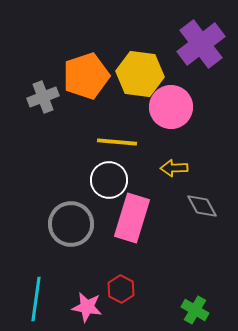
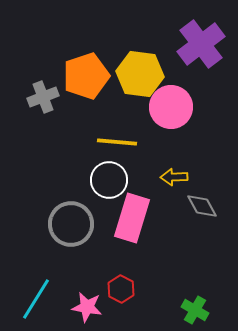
yellow arrow: moved 9 px down
cyan line: rotated 24 degrees clockwise
